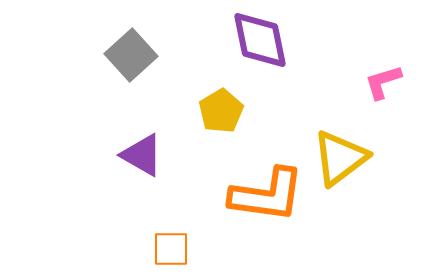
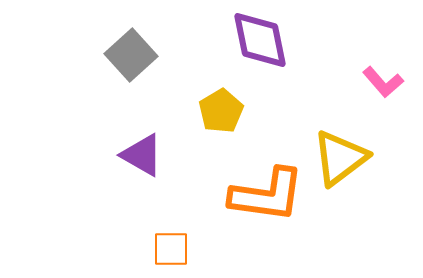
pink L-shape: rotated 114 degrees counterclockwise
